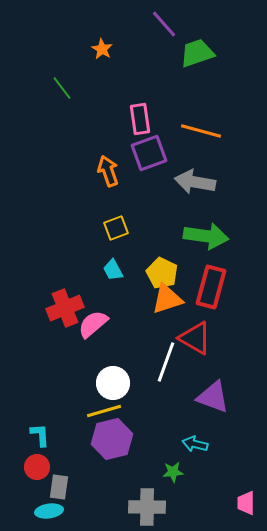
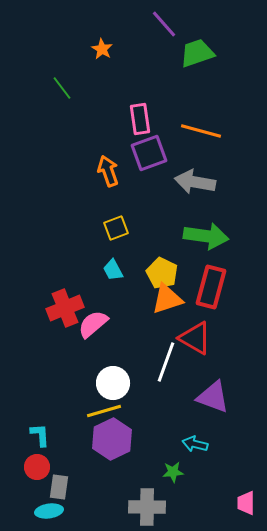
purple hexagon: rotated 12 degrees counterclockwise
